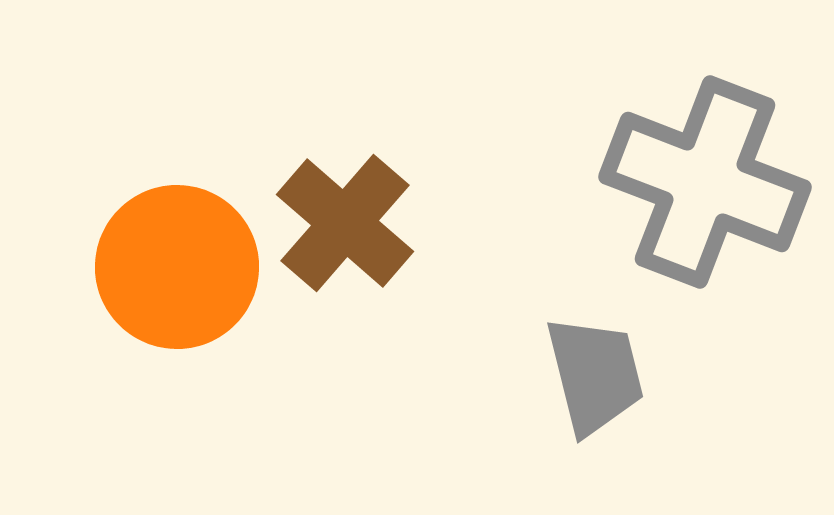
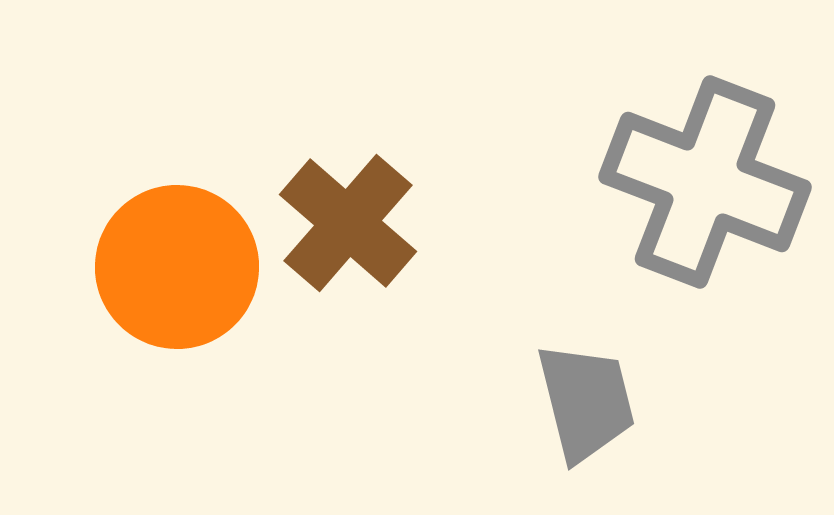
brown cross: moved 3 px right
gray trapezoid: moved 9 px left, 27 px down
